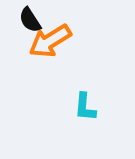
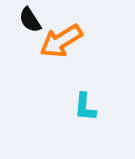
orange arrow: moved 11 px right
